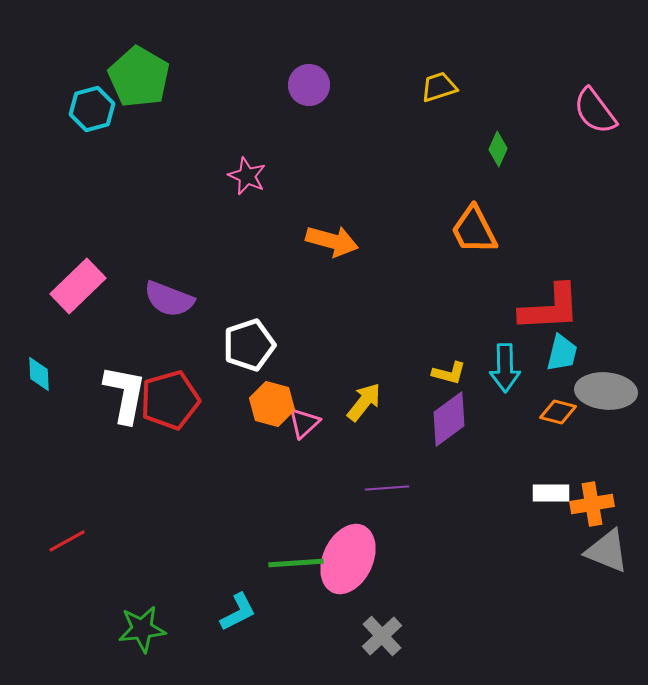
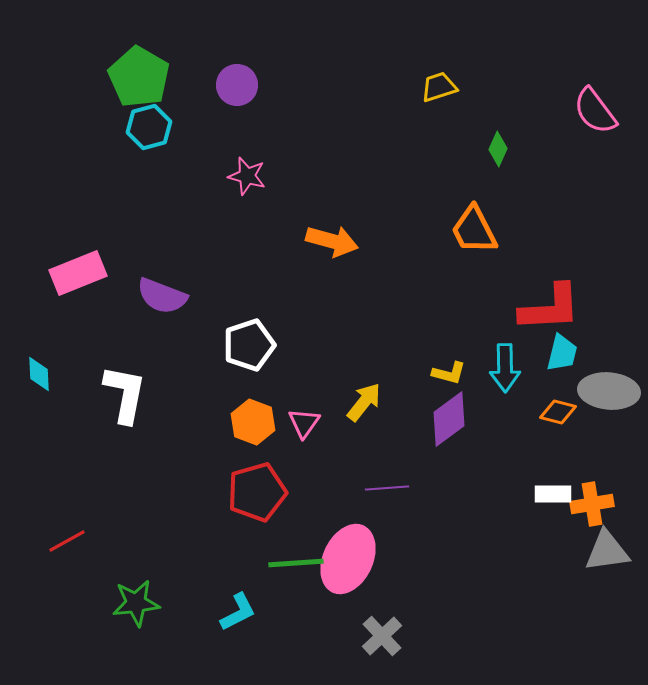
purple circle: moved 72 px left
cyan hexagon: moved 57 px right, 18 px down
pink star: rotated 9 degrees counterclockwise
pink rectangle: moved 13 px up; rotated 22 degrees clockwise
purple semicircle: moved 7 px left, 3 px up
gray ellipse: moved 3 px right
red pentagon: moved 87 px right, 92 px down
orange hexagon: moved 19 px left, 18 px down; rotated 6 degrees clockwise
pink triangle: rotated 12 degrees counterclockwise
white rectangle: moved 2 px right, 1 px down
gray triangle: rotated 30 degrees counterclockwise
green star: moved 6 px left, 26 px up
